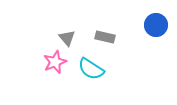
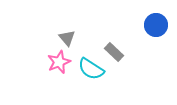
gray rectangle: moved 9 px right, 15 px down; rotated 30 degrees clockwise
pink star: moved 4 px right
